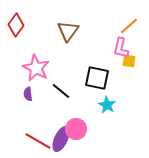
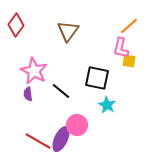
pink star: moved 2 px left, 3 px down
pink circle: moved 1 px right, 4 px up
